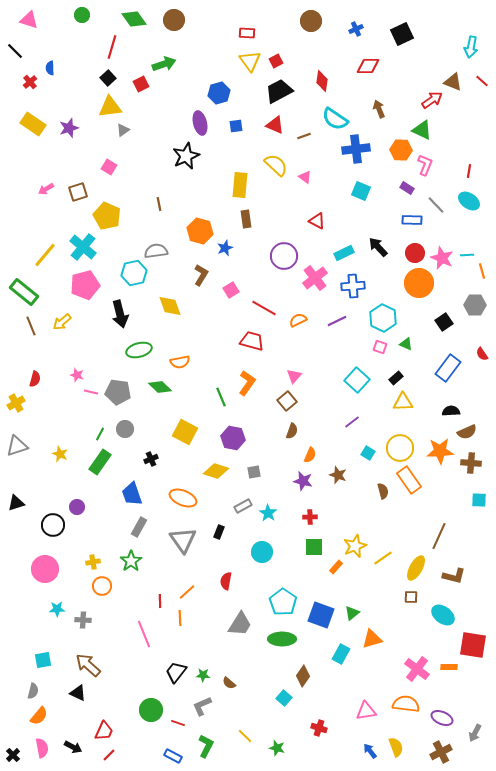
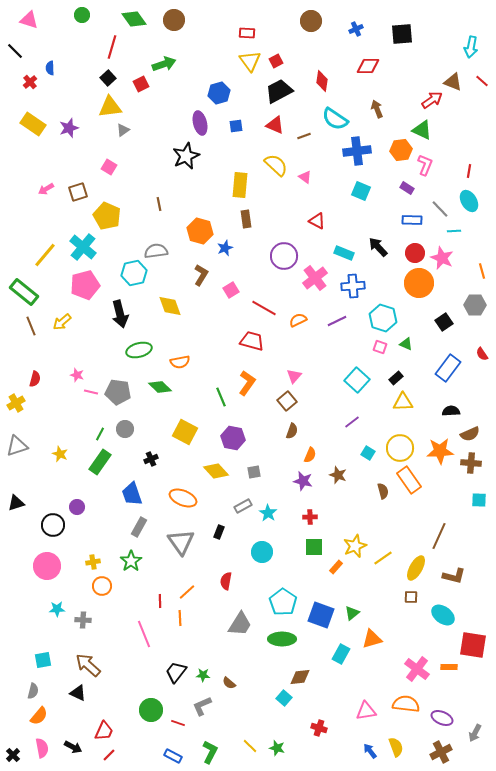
black square at (402, 34): rotated 20 degrees clockwise
brown arrow at (379, 109): moved 2 px left
blue cross at (356, 149): moved 1 px right, 2 px down
orange hexagon at (401, 150): rotated 10 degrees counterclockwise
cyan ellipse at (469, 201): rotated 25 degrees clockwise
gray line at (436, 205): moved 4 px right, 4 px down
cyan rectangle at (344, 253): rotated 48 degrees clockwise
cyan line at (467, 255): moved 13 px left, 24 px up
cyan hexagon at (383, 318): rotated 8 degrees counterclockwise
brown semicircle at (467, 432): moved 3 px right, 2 px down
yellow diamond at (216, 471): rotated 30 degrees clockwise
gray triangle at (183, 540): moved 2 px left, 2 px down
pink circle at (45, 569): moved 2 px right, 3 px up
brown diamond at (303, 676): moved 3 px left, 1 px down; rotated 50 degrees clockwise
yellow line at (245, 736): moved 5 px right, 10 px down
green L-shape at (206, 746): moved 4 px right, 6 px down
